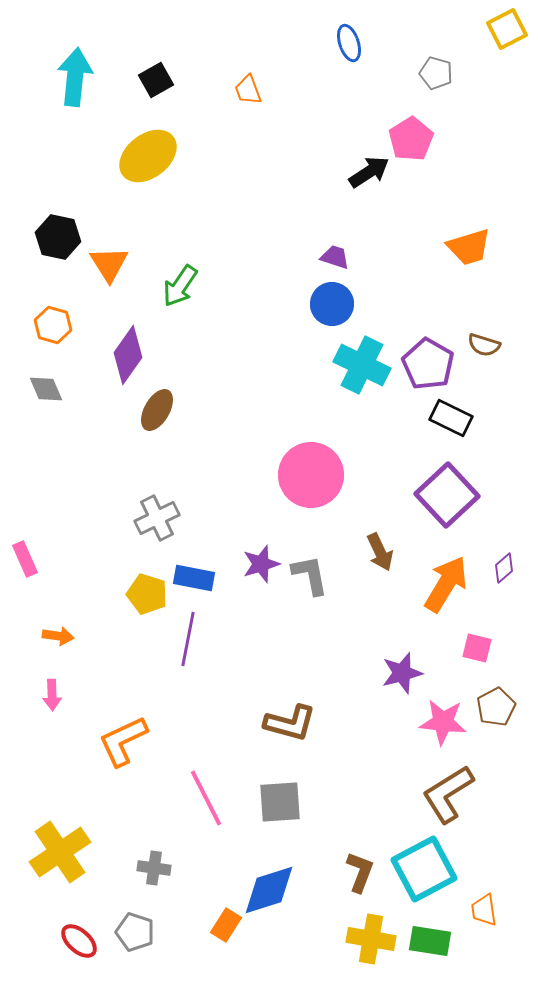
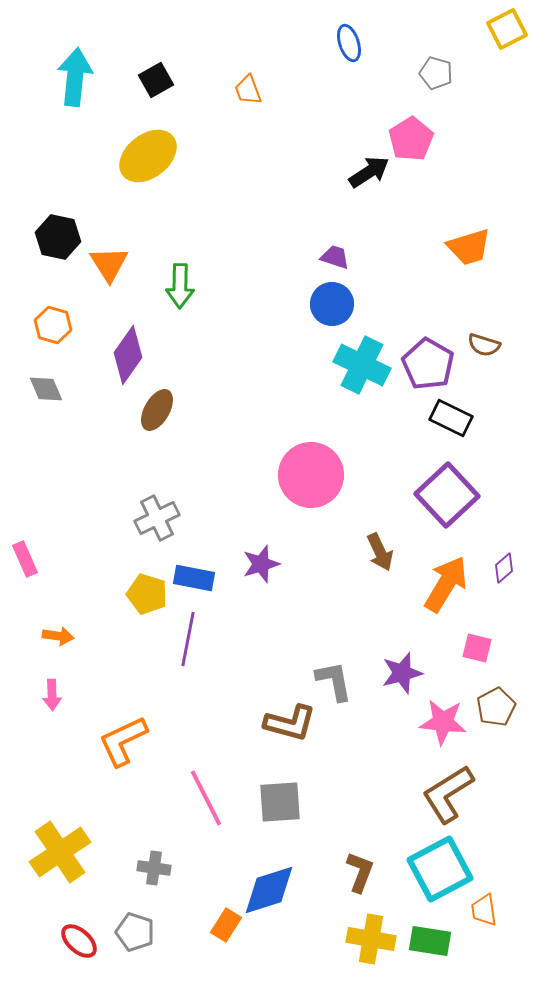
green arrow at (180, 286): rotated 33 degrees counterclockwise
gray L-shape at (310, 575): moved 24 px right, 106 px down
cyan square at (424, 869): moved 16 px right
